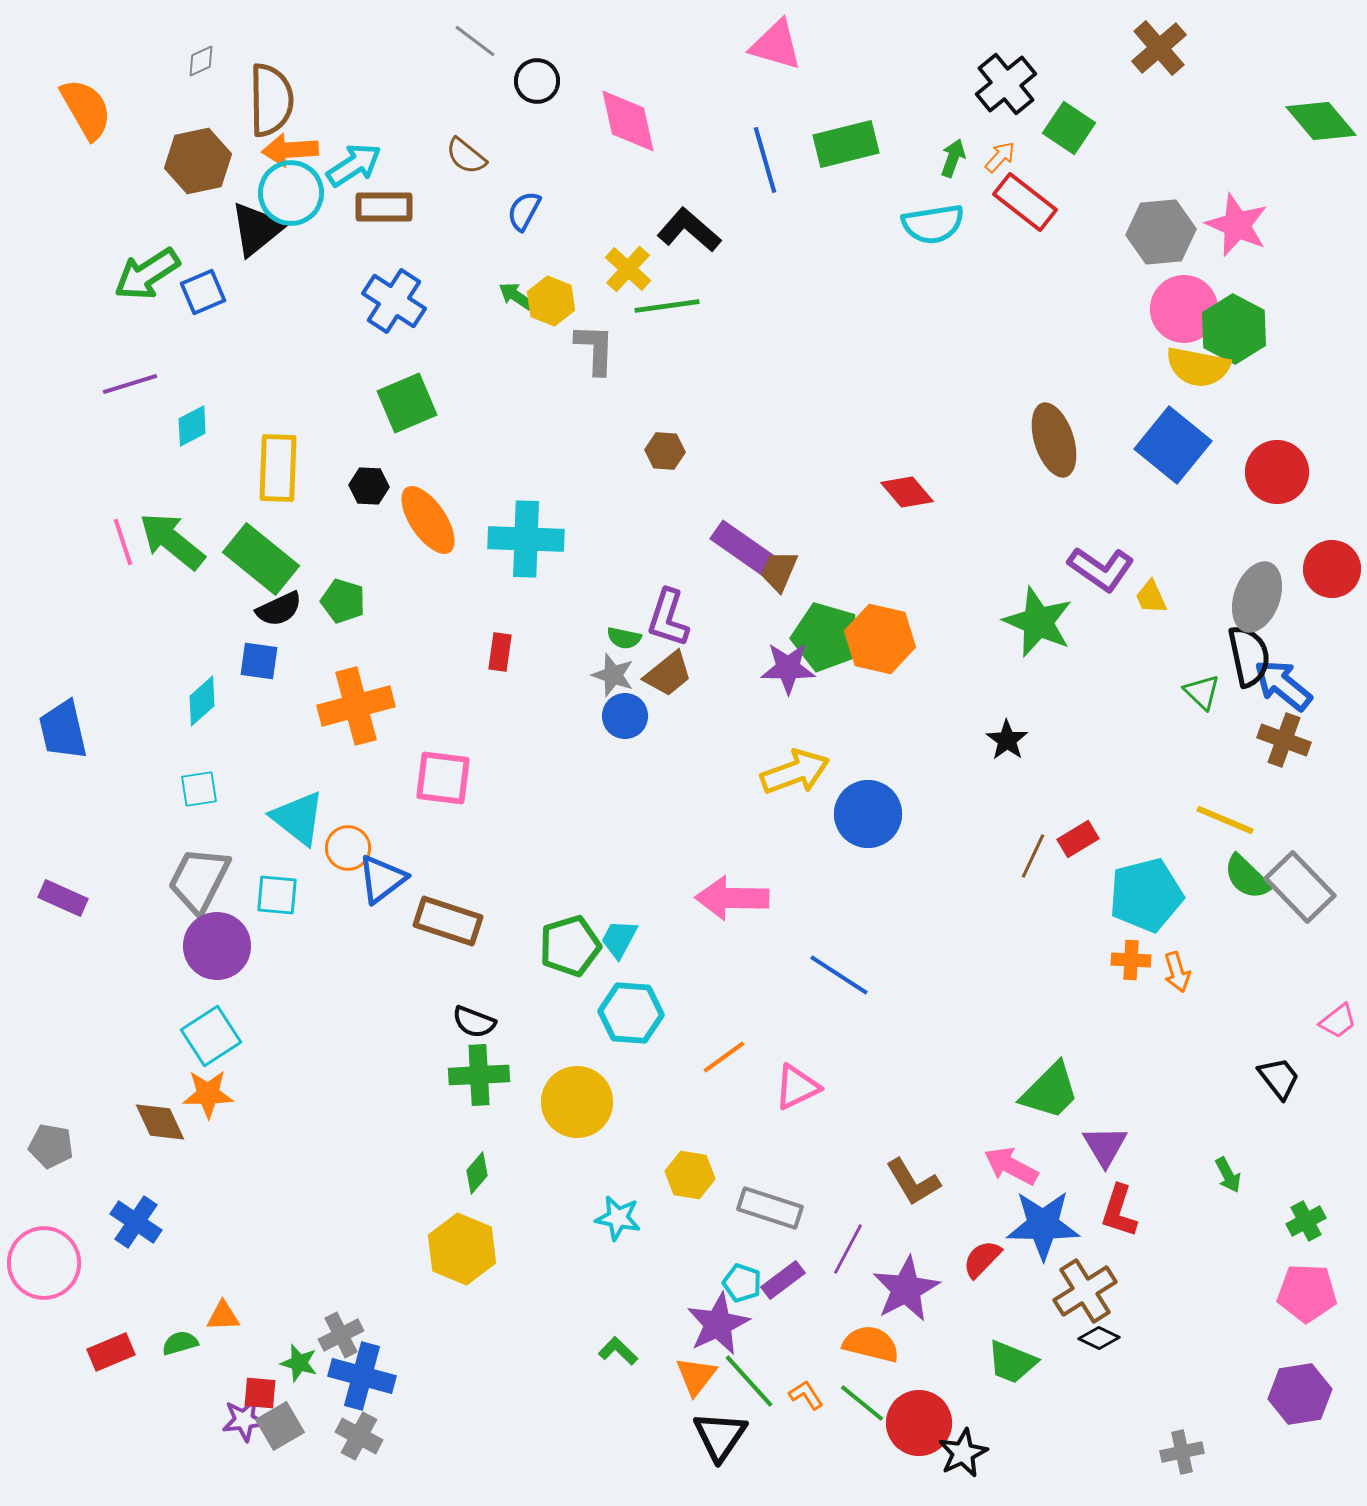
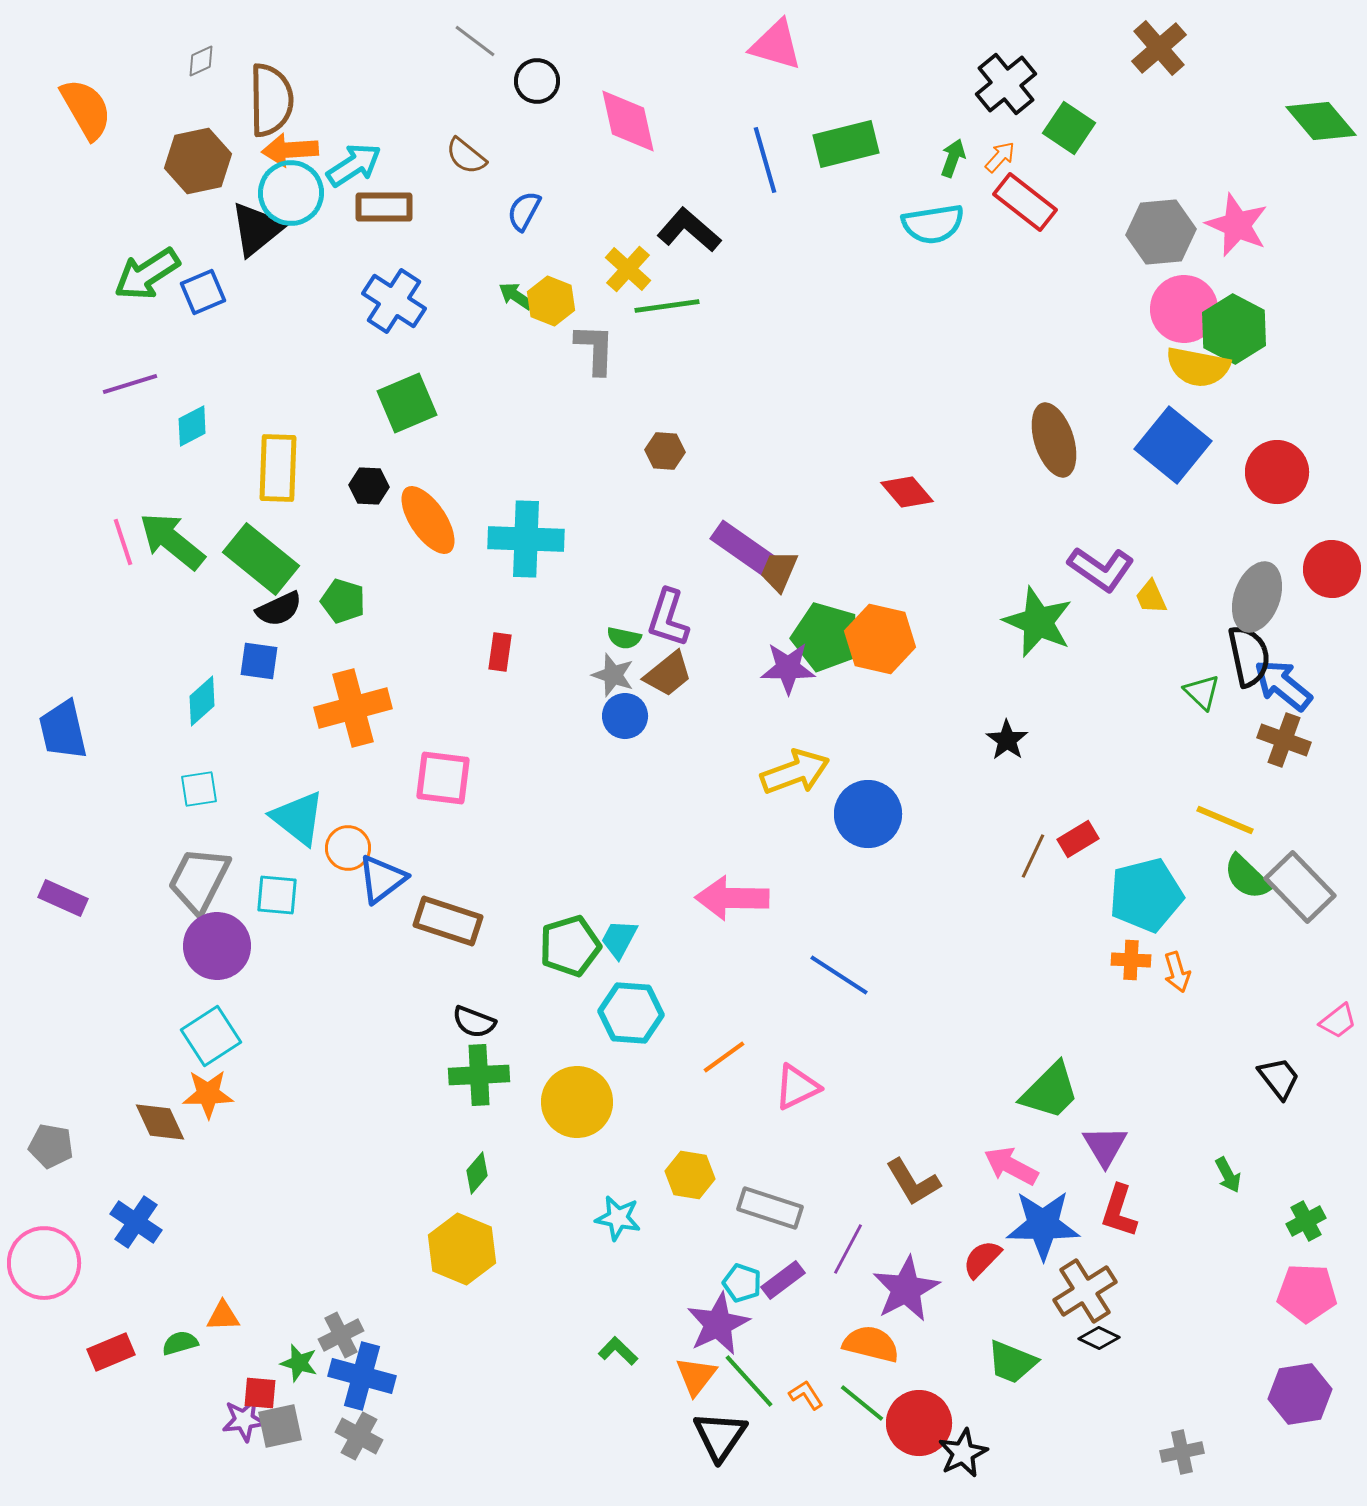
orange cross at (356, 706): moved 3 px left, 2 px down
gray square at (280, 1426): rotated 18 degrees clockwise
